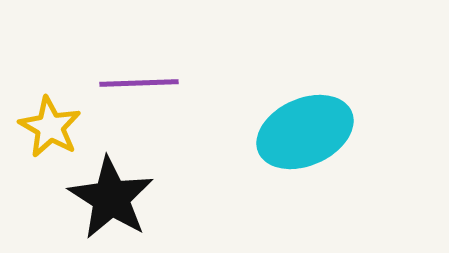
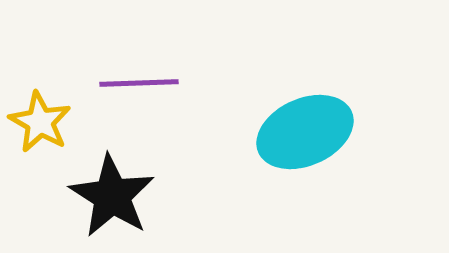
yellow star: moved 10 px left, 5 px up
black star: moved 1 px right, 2 px up
